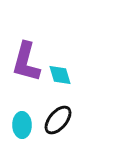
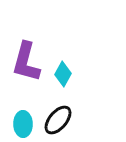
cyan diamond: moved 3 px right, 1 px up; rotated 45 degrees clockwise
cyan ellipse: moved 1 px right, 1 px up
